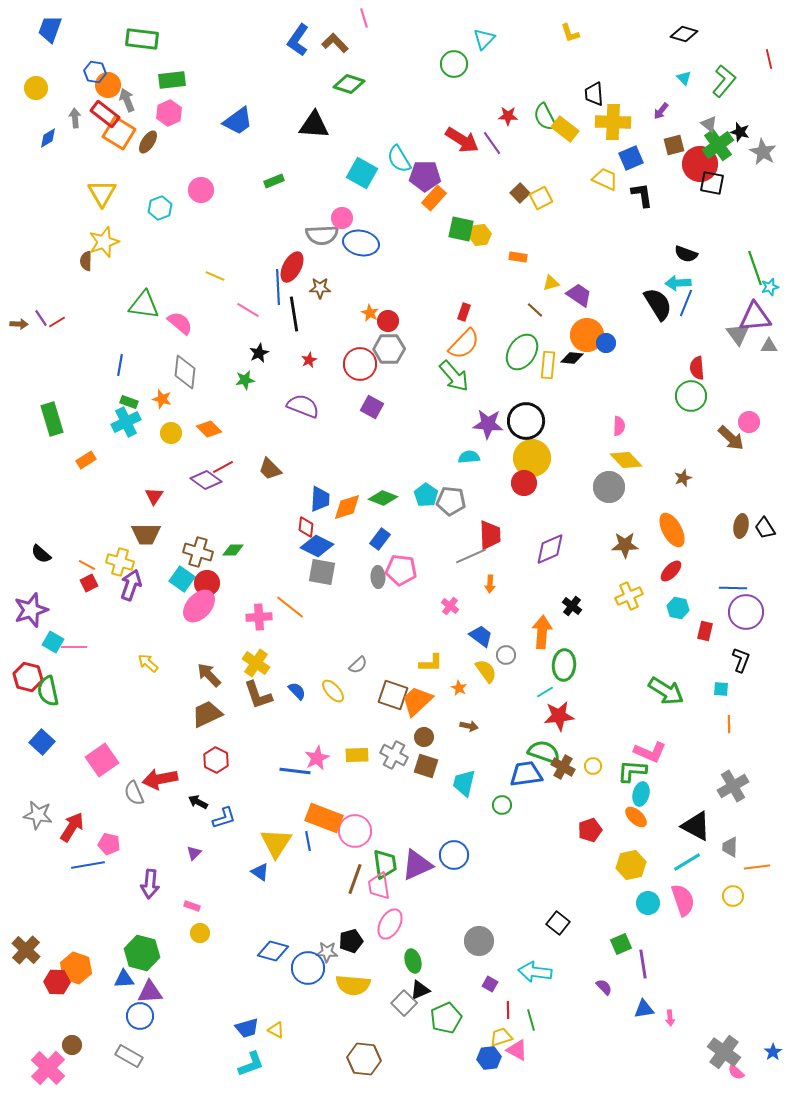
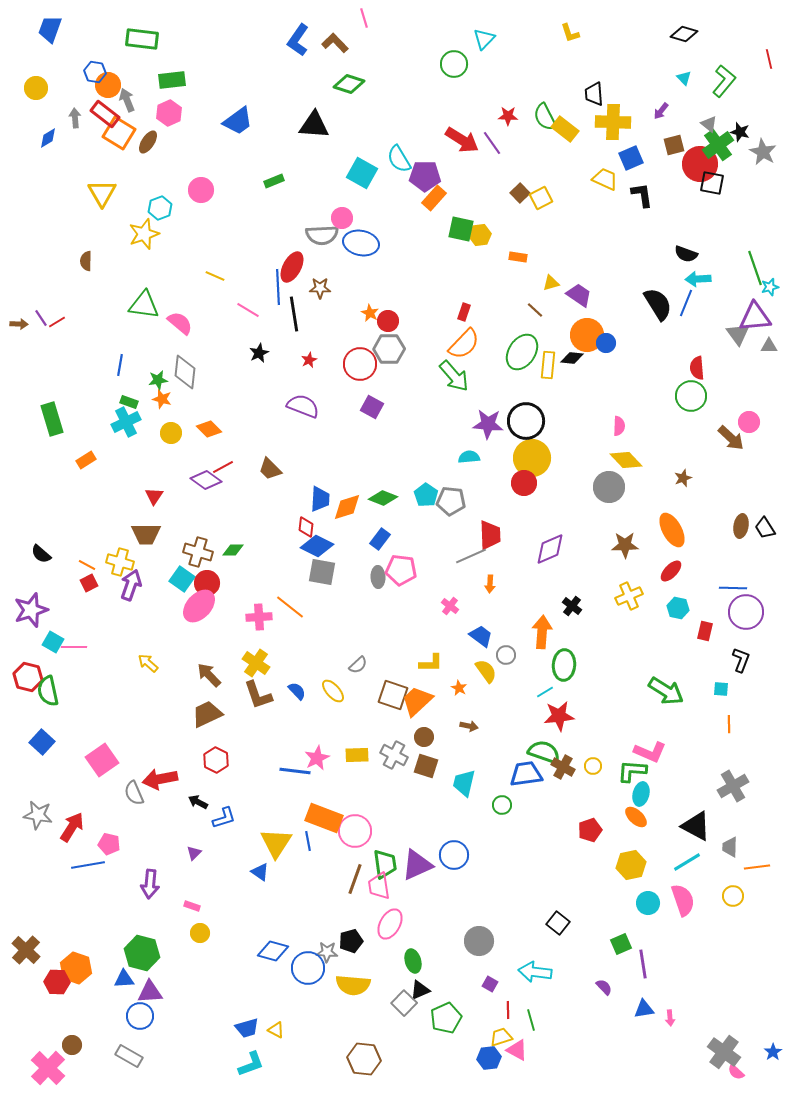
yellow star at (104, 242): moved 40 px right, 8 px up
cyan arrow at (678, 283): moved 20 px right, 4 px up
green star at (245, 380): moved 87 px left
